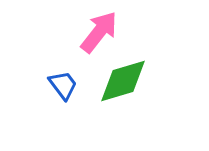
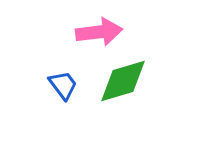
pink arrow: rotated 45 degrees clockwise
